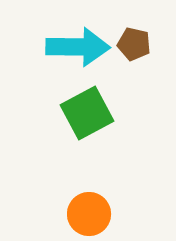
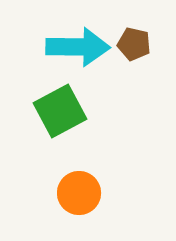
green square: moved 27 px left, 2 px up
orange circle: moved 10 px left, 21 px up
